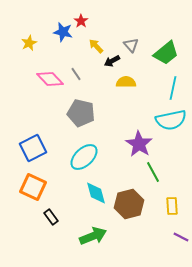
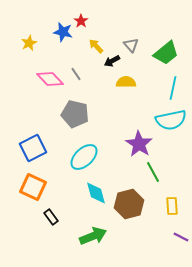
gray pentagon: moved 6 px left, 1 px down
